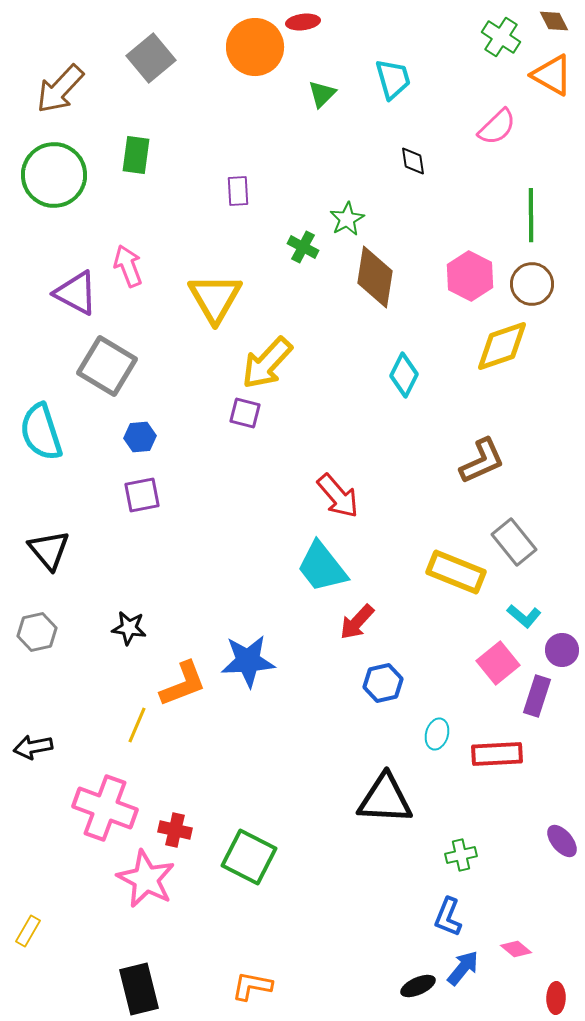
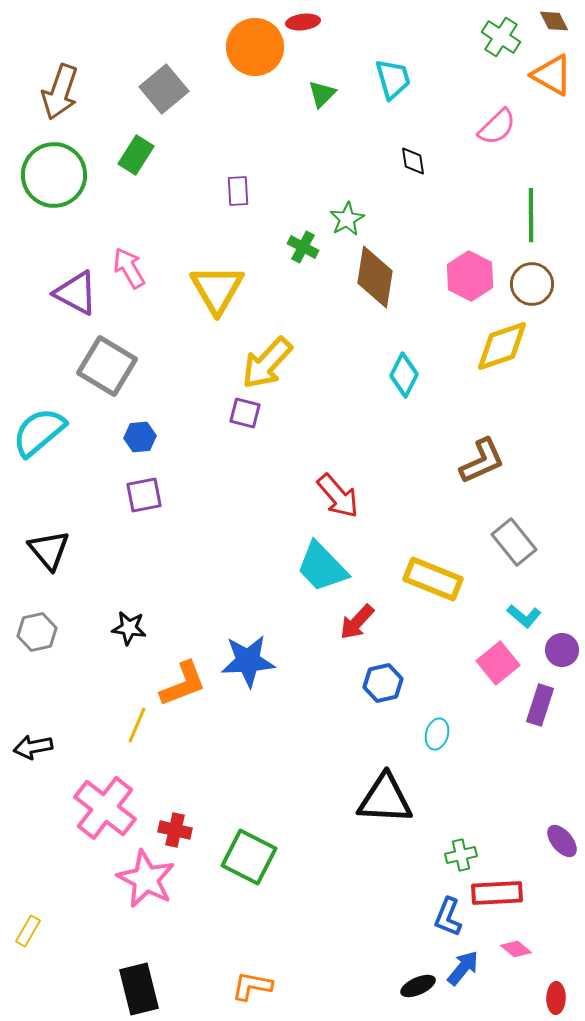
gray square at (151, 58): moved 13 px right, 31 px down
brown arrow at (60, 89): moved 3 px down; rotated 24 degrees counterclockwise
green rectangle at (136, 155): rotated 24 degrees clockwise
pink arrow at (128, 266): moved 1 px right, 2 px down; rotated 9 degrees counterclockwise
yellow triangle at (215, 298): moved 2 px right, 9 px up
cyan semicircle at (41, 432): moved 2 px left; rotated 68 degrees clockwise
purple square at (142, 495): moved 2 px right
cyan trapezoid at (322, 567): rotated 6 degrees counterclockwise
yellow rectangle at (456, 572): moved 23 px left, 7 px down
purple rectangle at (537, 696): moved 3 px right, 9 px down
red rectangle at (497, 754): moved 139 px down
pink cross at (105, 808): rotated 18 degrees clockwise
